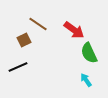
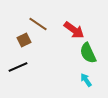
green semicircle: moved 1 px left
